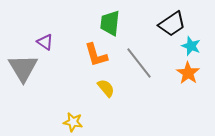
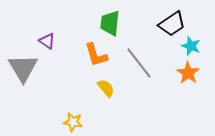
purple triangle: moved 2 px right, 1 px up
